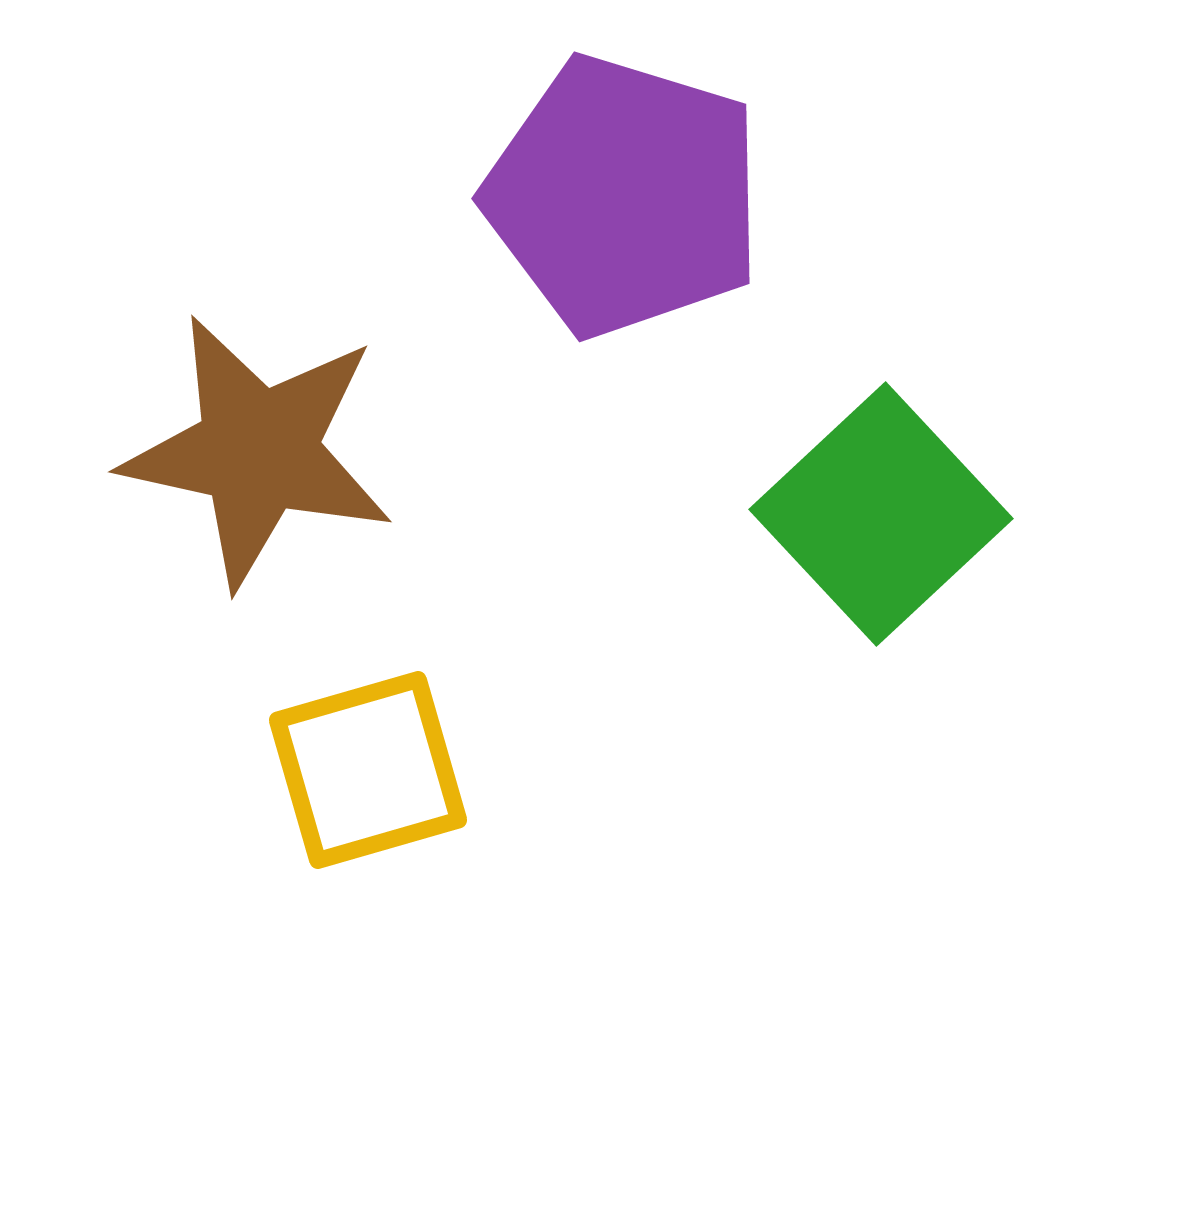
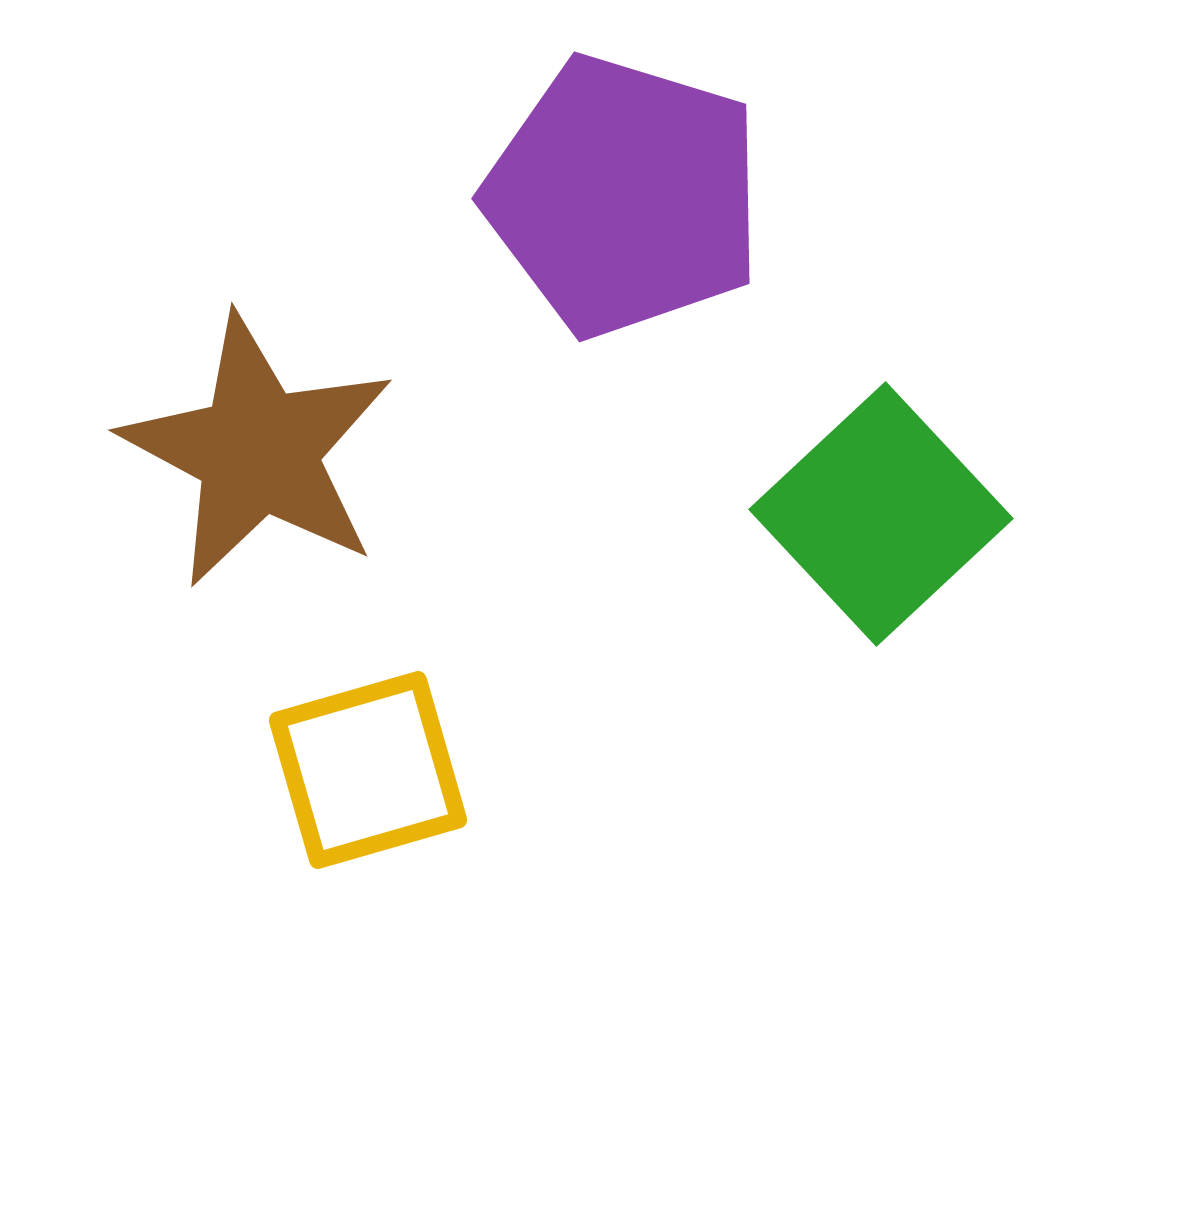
brown star: rotated 16 degrees clockwise
